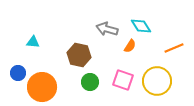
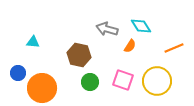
orange circle: moved 1 px down
